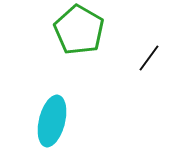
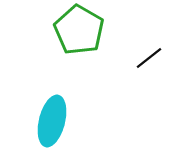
black line: rotated 16 degrees clockwise
